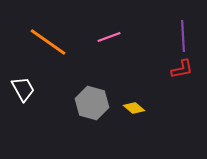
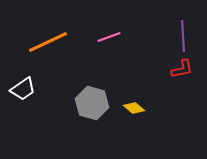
orange line: rotated 60 degrees counterclockwise
white trapezoid: rotated 84 degrees clockwise
